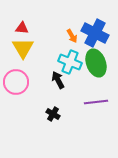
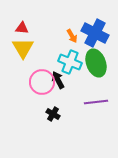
pink circle: moved 26 px right
